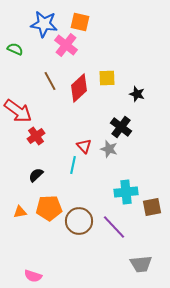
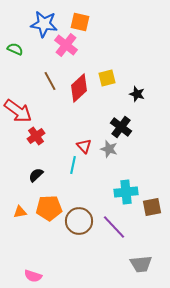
yellow square: rotated 12 degrees counterclockwise
